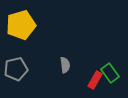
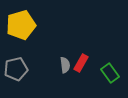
red rectangle: moved 14 px left, 17 px up
